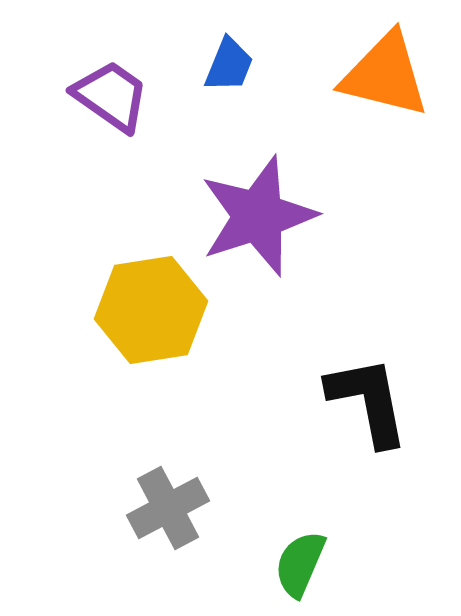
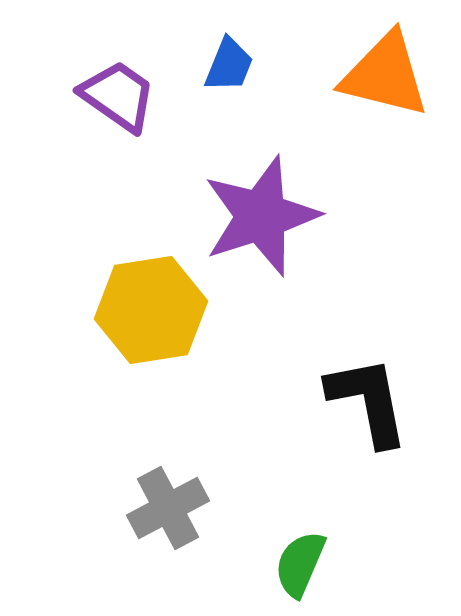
purple trapezoid: moved 7 px right
purple star: moved 3 px right
